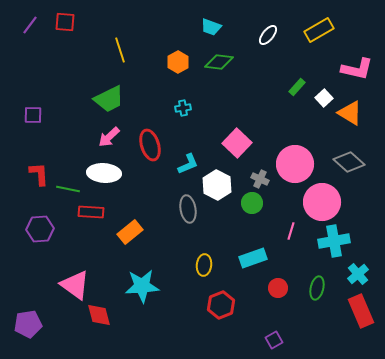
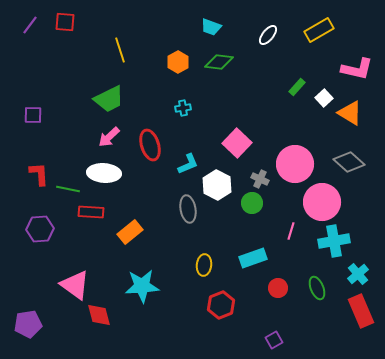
green ellipse at (317, 288): rotated 35 degrees counterclockwise
